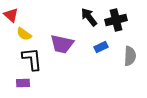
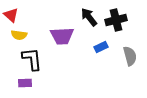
yellow semicircle: moved 5 px left, 1 px down; rotated 28 degrees counterclockwise
purple trapezoid: moved 8 px up; rotated 15 degrees counterclockwise
gray semicircle: rotated 18 degrees counterclockwise
purple rectangle: moved 2 px right
